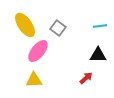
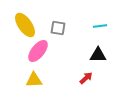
gray square: rotated 28 degrees counterclockwise
